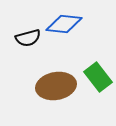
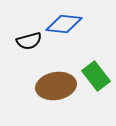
black semicircle: moved 1 px right, 3 px down
green rectangle: moved 2 px left, 1 px up
